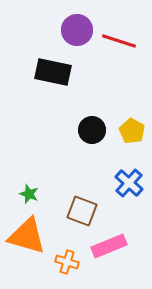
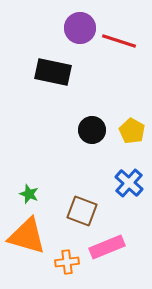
purple circle: moved 3 px right, 2 px up
pink rectangle: moved 2 px left, 1 px down
orange cross: rotated 25 degrees counterclockwise
